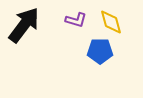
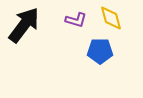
yellow diamond: moved 4 px up
